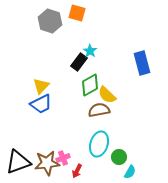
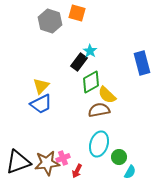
green diamond: moved 1 px right, 3 px up
